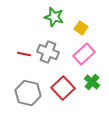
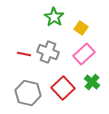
green star: rotated 18 degrees clockwise
